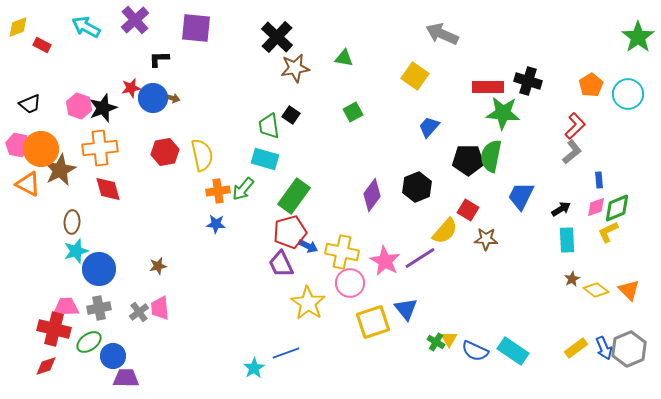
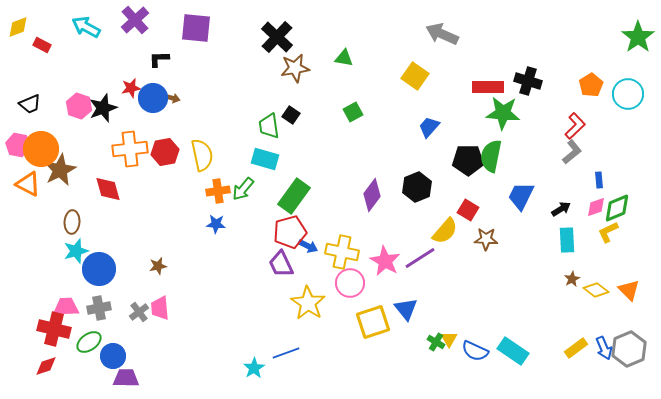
orange cross at (100, 148): moved 30 px right, 1 px down
